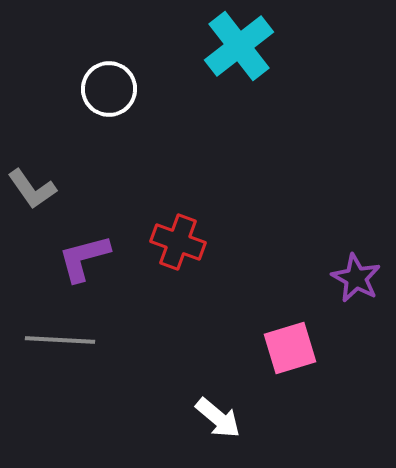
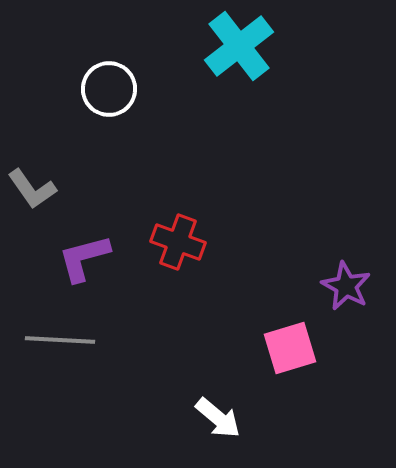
purple star: moved 10 px left, 8 px down
